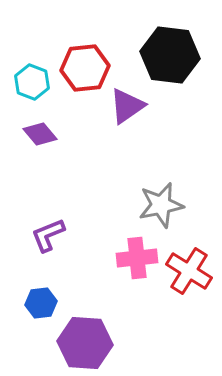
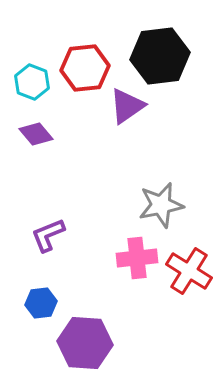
black hexagon: moved 10 px left, 1 px down; rotated 14 degrees counterclockwise
purple diamond: moved 4 px left
